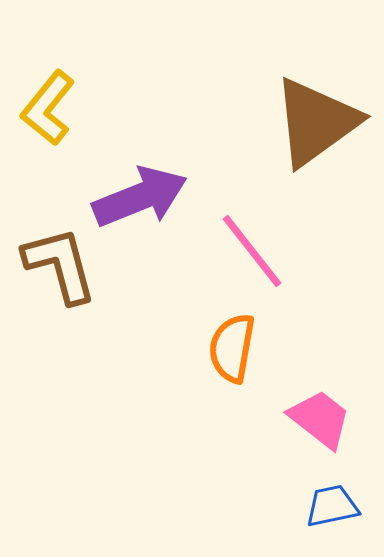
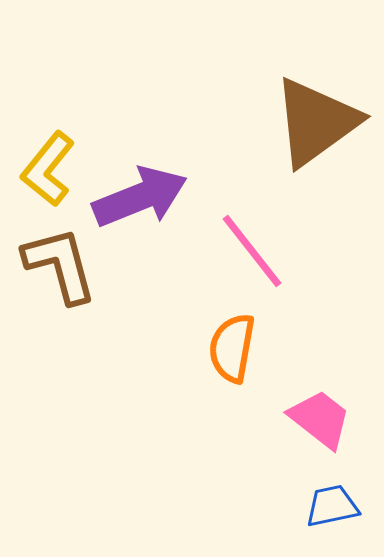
yellow L-shape: moved 61 px down
